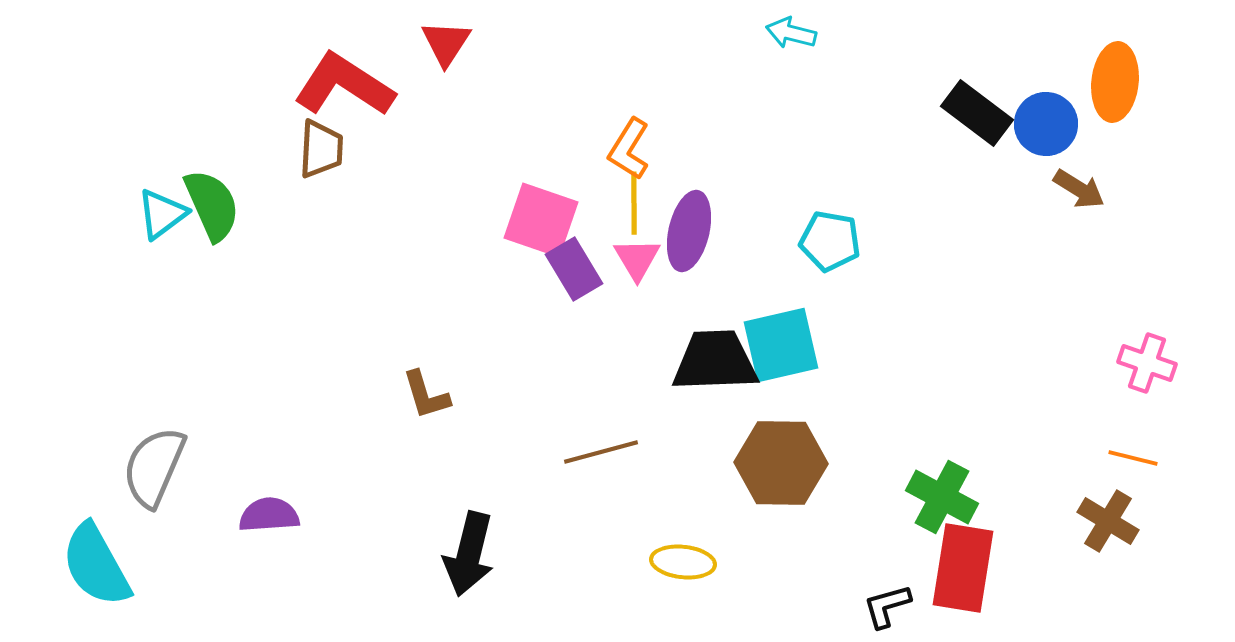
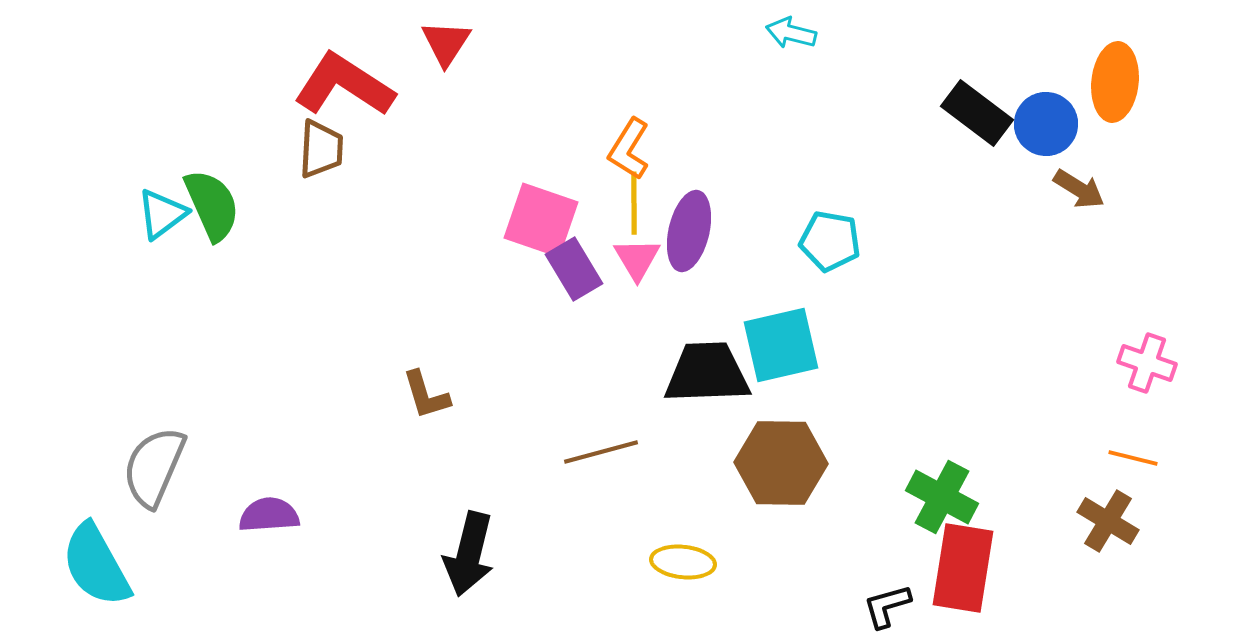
black trapezoid: moved 8 px left, 12 px down
